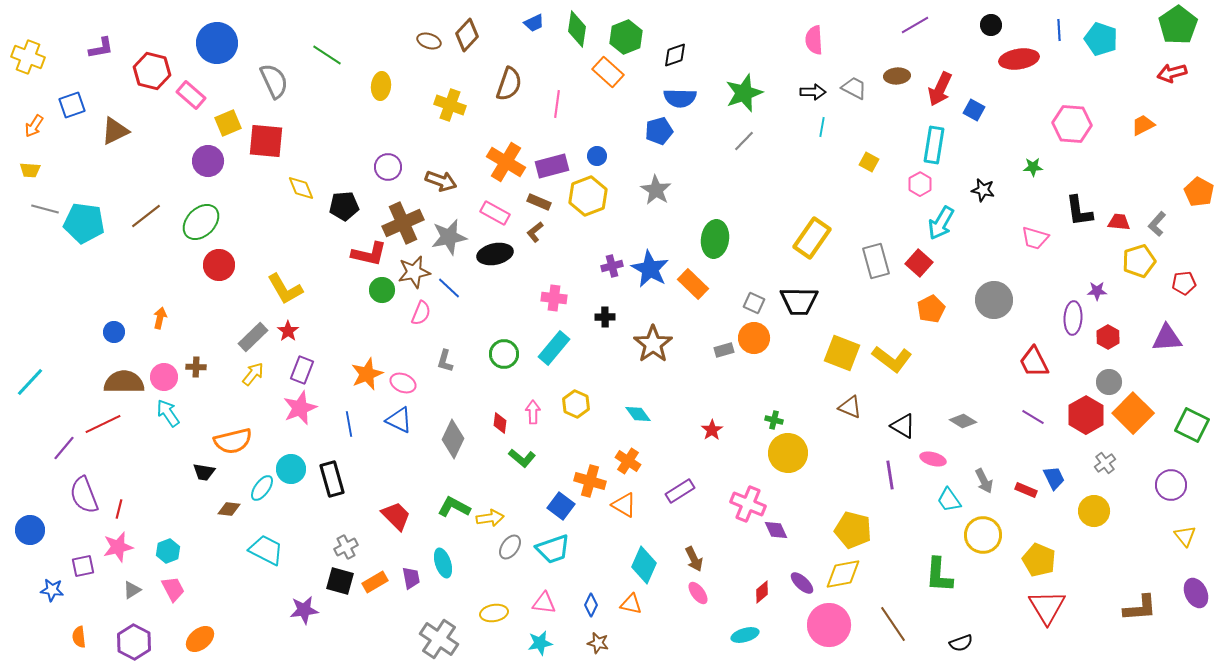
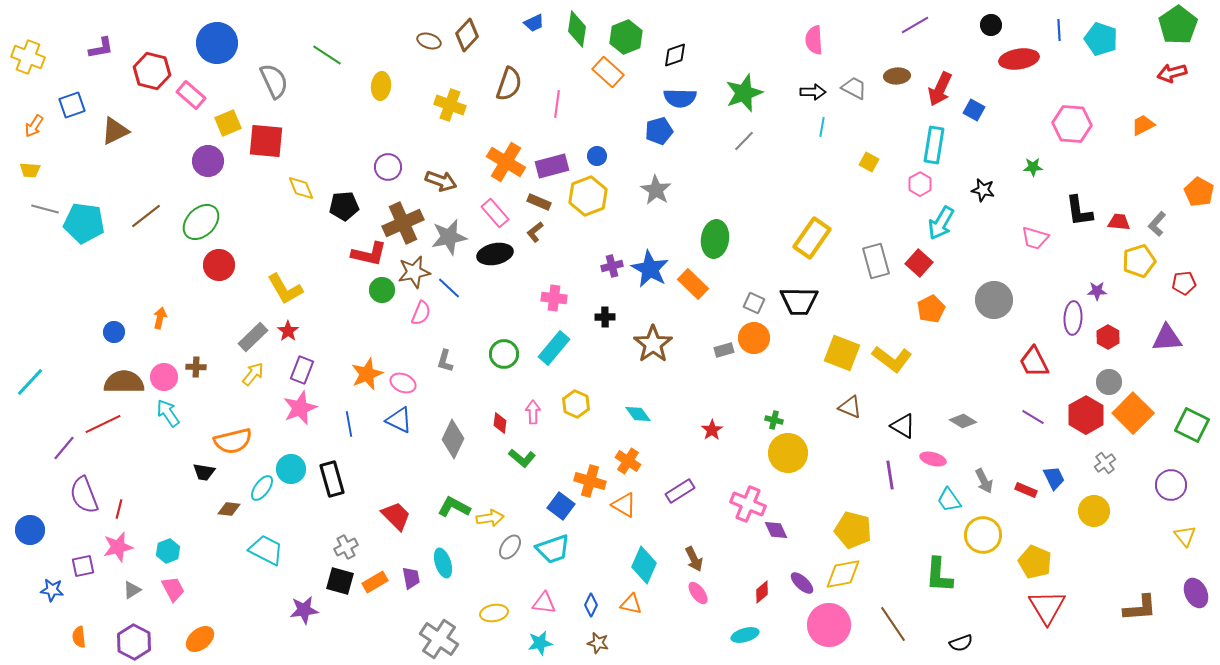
pink rectangle at (495, 213): rotated 20 degrees clockwise
yellow pentagon at (1039, 560): moved 4 px left, 2 px down
